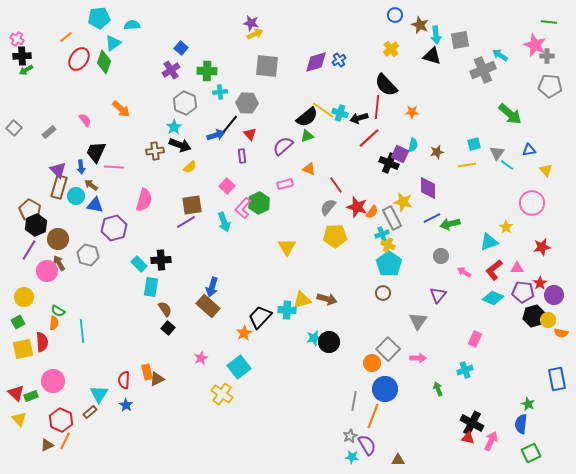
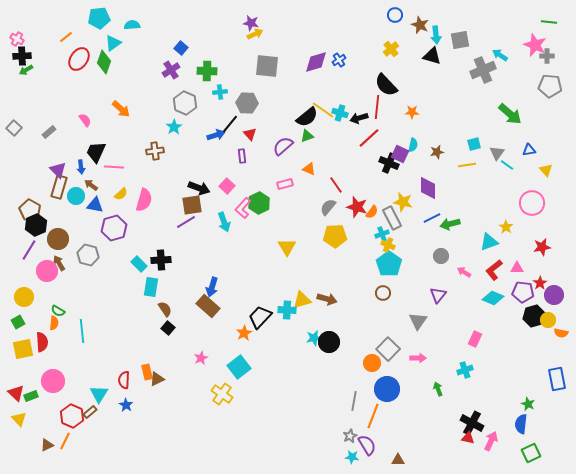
black arrow at (180, 145): moved 19 px right, 43 px down
yellow semicircle at (190, 167): moved 69 px left, 27 px down
blue circle at (385, 389): moved 2 px right
red hexagon at (61, 420): moved 11 px right, 4 px up
